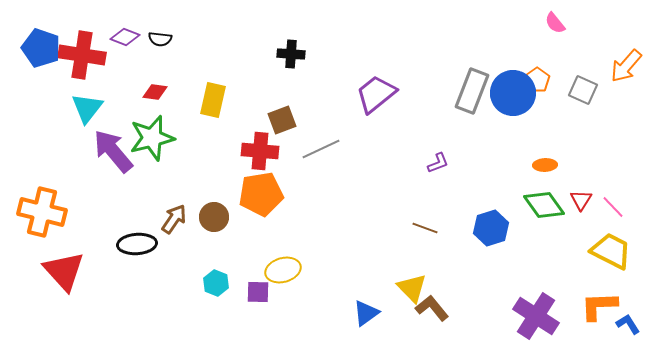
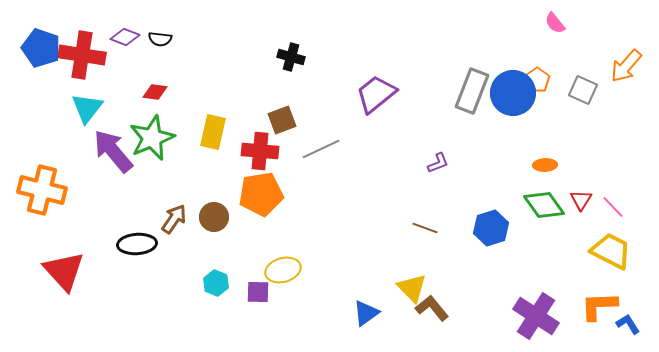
black cross at (291, 54): moved 3 px down; rotated 12 degrees clockwise
yellow rectangle at (213, 100): moved 32 px down
green star at (152, 138): rotated 9 degrees counterclockwise
orange cross at (42, 212): moved 22 px up
